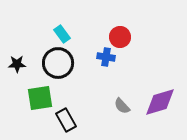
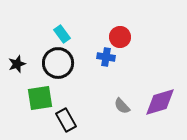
black star: rotated 18 degrees counterclockwise
